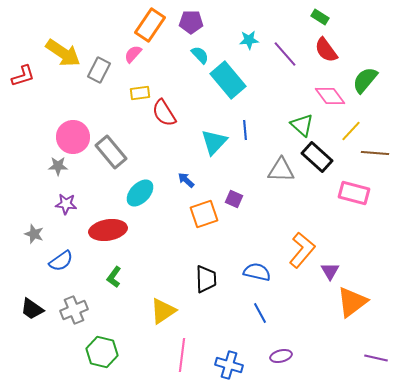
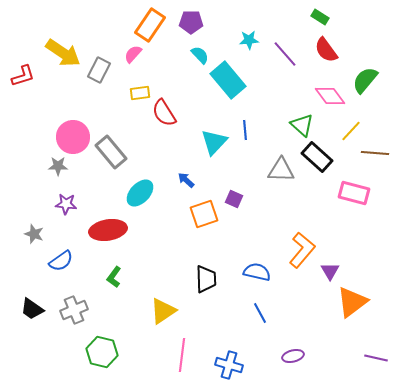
purple ellipse at (281, 356): moved 12 px right
